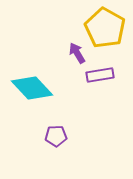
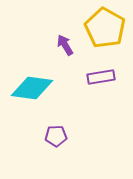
purple arrow: moved 12 px left, 8 px up
purple rectangle: moved 1 px right, 2 px down
cyan diamond: rotated 39 degrees counterclockwise
